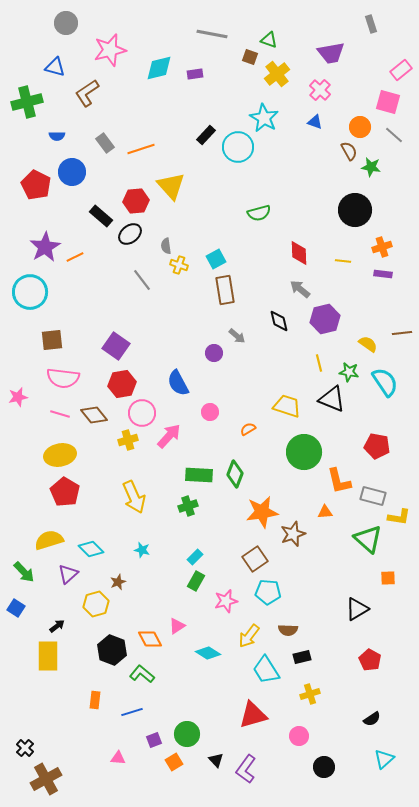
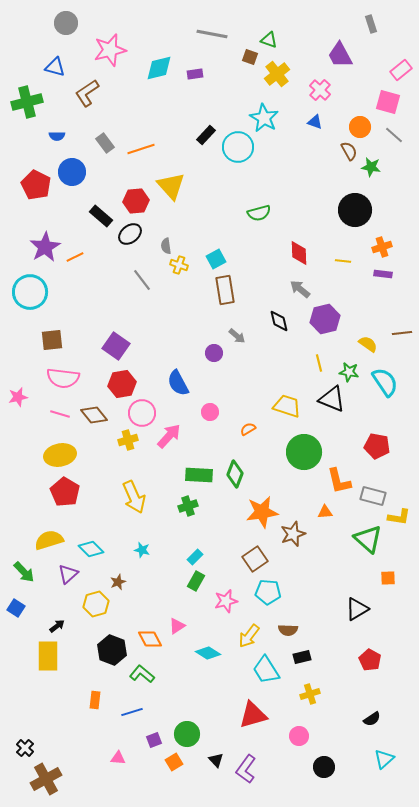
purple trapezoid at (331, 53): moved 9 px right, 2 px down; rotated 72 degrees clockwise
